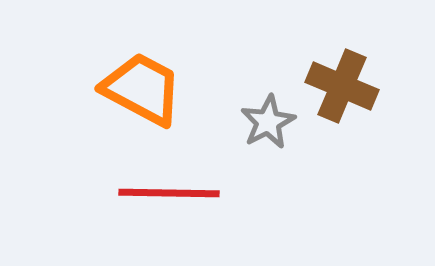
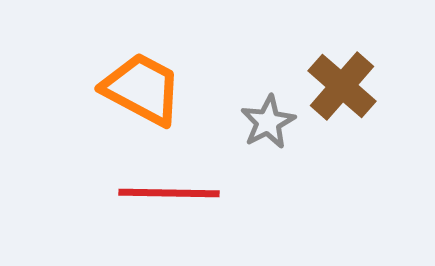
brown cross: rotated 18 degrees clockwise
